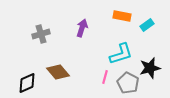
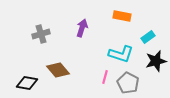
cyan rectangle: moved 1 px right, 12 px down
cyan L-shape: rotated 35 degrees clockwise
black star: moved 6 px right, 7 px up
brown diamond: moved 2 px up
black diamond: rotated 35 degrees clockwise
